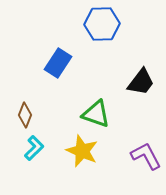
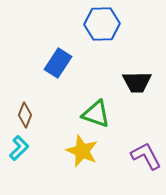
black trapezoid: moved 4 px left; rotated 52 degrees clockwise
cyan L-shape: moved 15 px left
